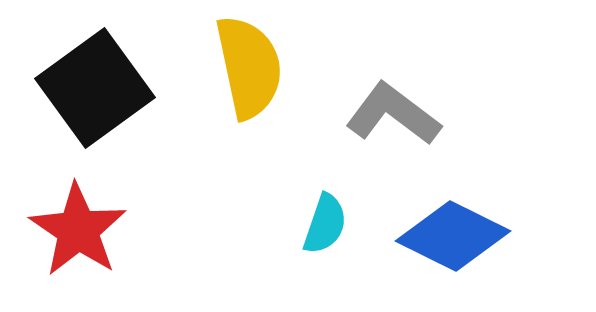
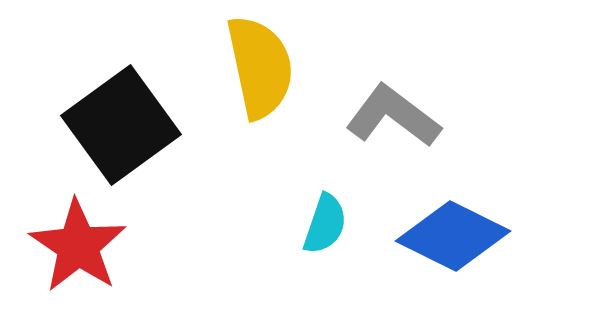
yellow semicircle: moved 11 px right
black square: moved 26 px right, 37 px down
gray L-shape: moved 2 px down
red star: moved 16 px down
